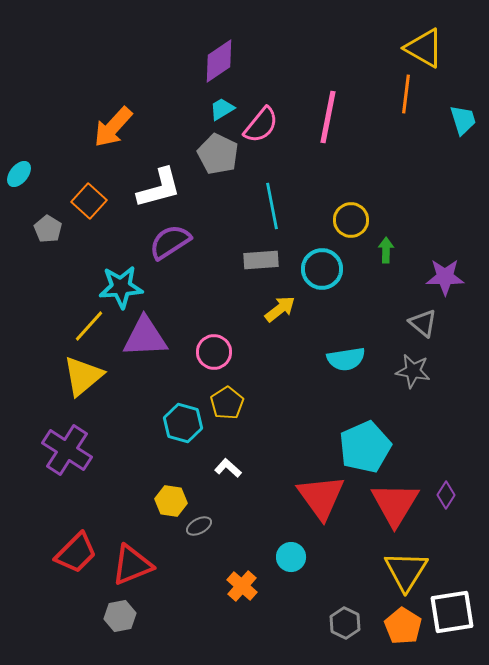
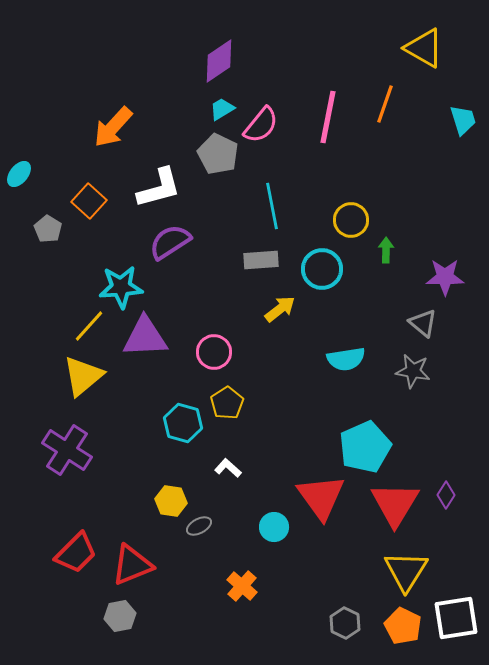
orange line at (406, 94): moved 21 px left, 10 px down; rotated 12 degrees clockwise
cyan circle at (291, 557): moved 17 px left, 30 px up
white square at (452, 612): moved 4 px right, 6 px down
orange pentagon at (403, 626): rotated 6 degrees counterclockwise
